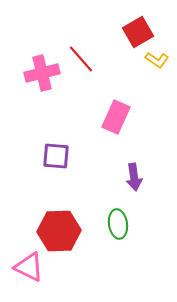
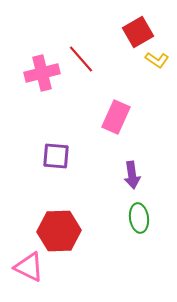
purple arrow: moved 2 px left, 2 px up
green ellipse: moved 21 px right, 6 px up
